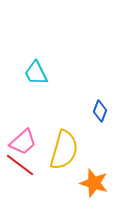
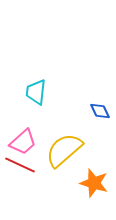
cyan trapezoid: moved 19 px down; rotated 32 degrees clockwise
blue diamond: rotated 45 degrees counterclockwise
yellow semicircle: rotated 147 degrees counterclockwise
red line: rotated 12 degrees counterclockwise
